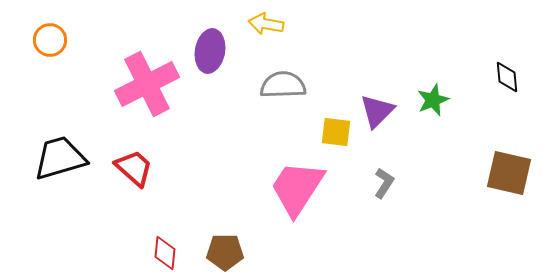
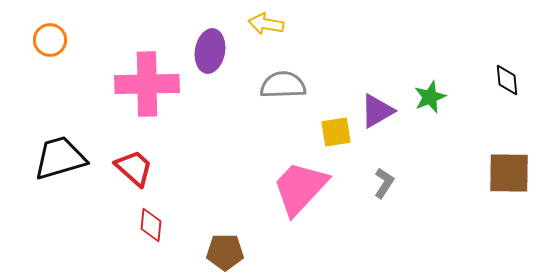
black diamond: moved 3 px down
pink cross: rotated 26 degrees clockwise
green star: moved 3 px left, 3 px up
purple triangle: rotated 15 degrees clockwise
yellow square: rotated 16 degrees counterclockwise
brown square: rotated 12 degrees counterclockwise
pink trapezoid: moved 3 px right; rotated 10 degrees clockwise
red diamond: moved 14 px left, 28 px up
